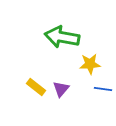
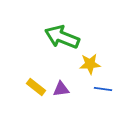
green arrow: rotated 12 degrees clockwise
purple triangle: rotated 42 degrees clockwise
